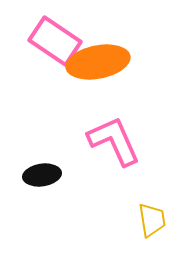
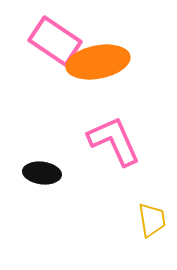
black ellipse: moved 2 px up; rotated 15 degrees clockwise
